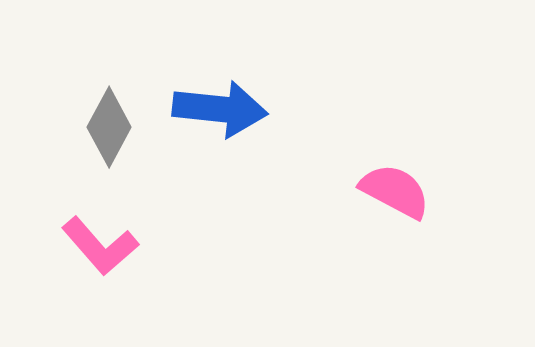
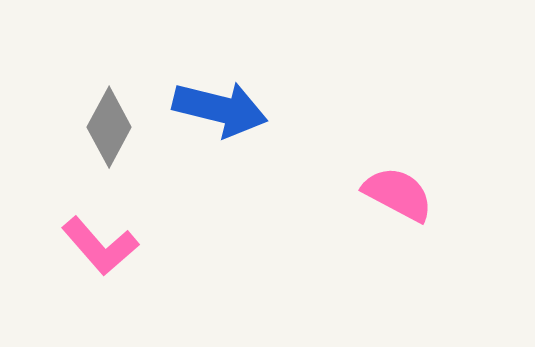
blue arrow: rotated 8 degrees clockwise
pink semicircle: moved 3 px right, 3 px down
